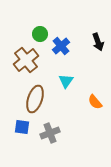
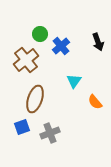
cyan triangle: moved 8 px right
blue square: rotated 28 degrees counterclockwise
